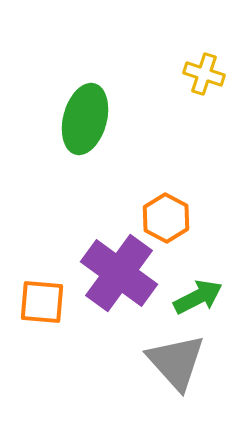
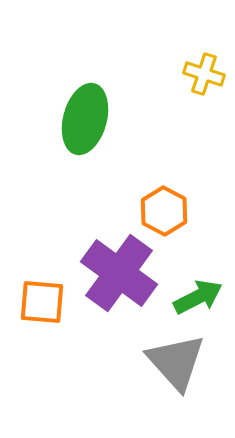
orange hexagon: moved 2 px left, 7 px up
